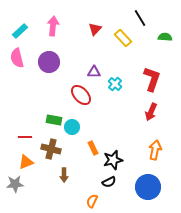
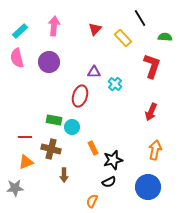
pink arrow: moved 1 px right
red L-shape: moved 13 px up
red ellipse: moved 1 px left, 1 px down; rotated 60 degrees clockwise
gray star: moved 4 px down
